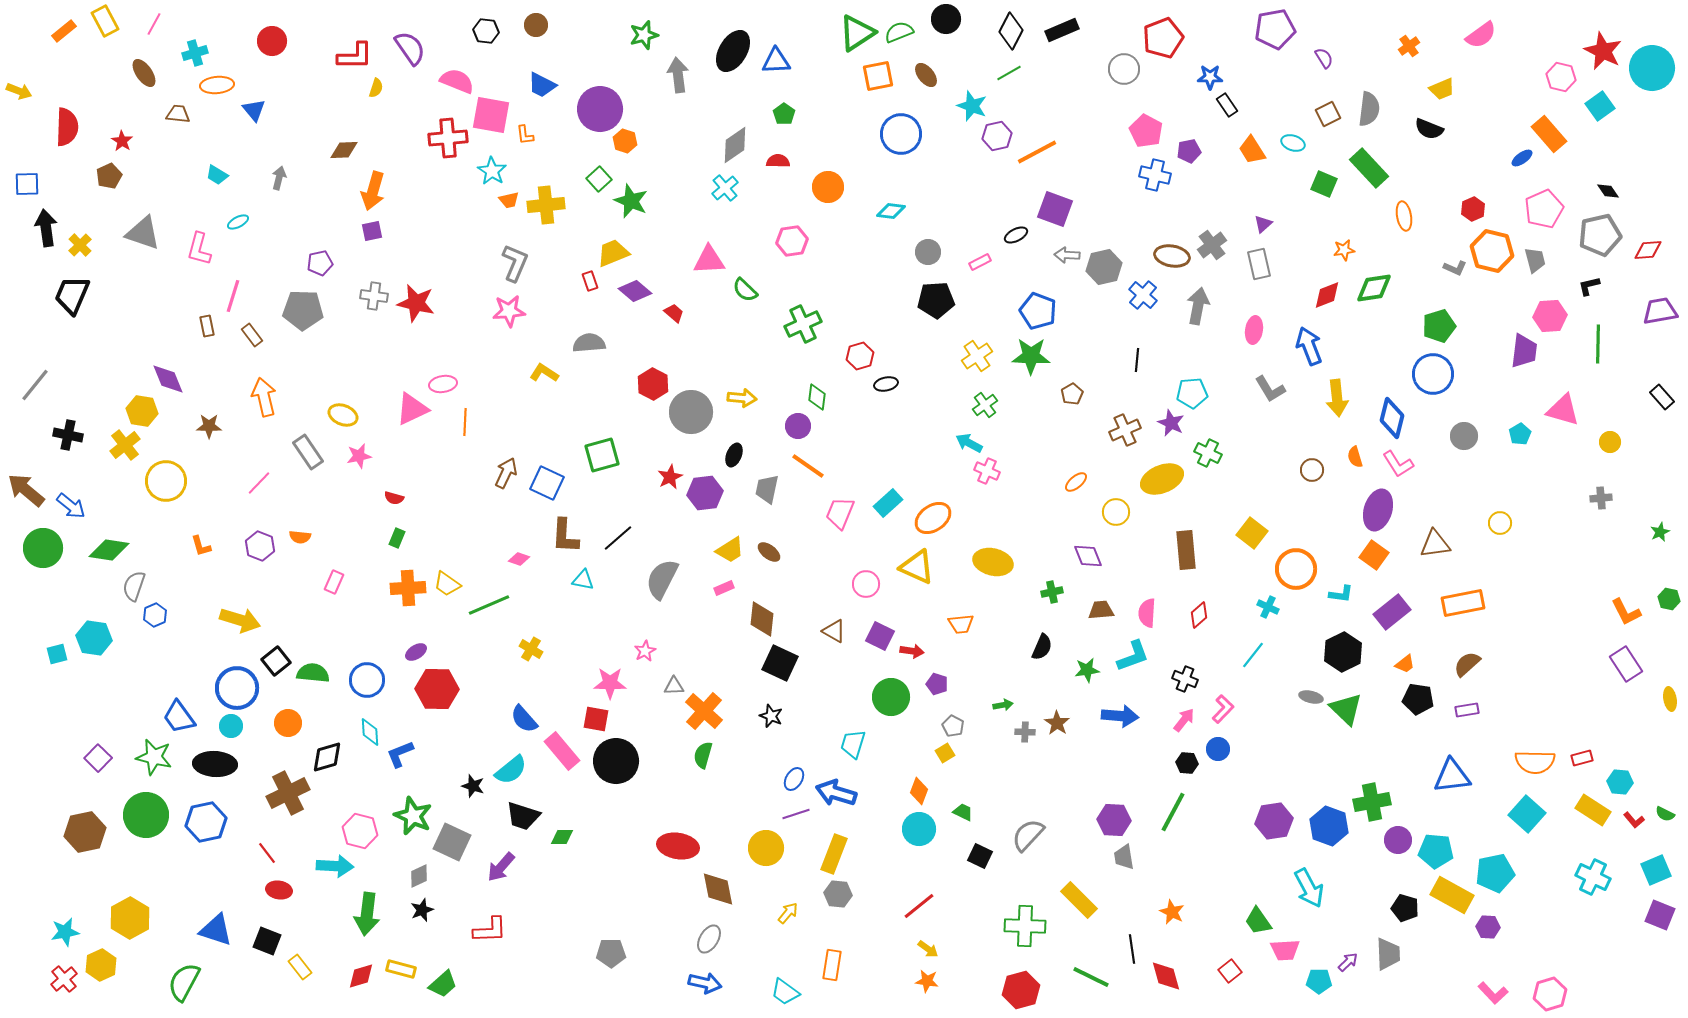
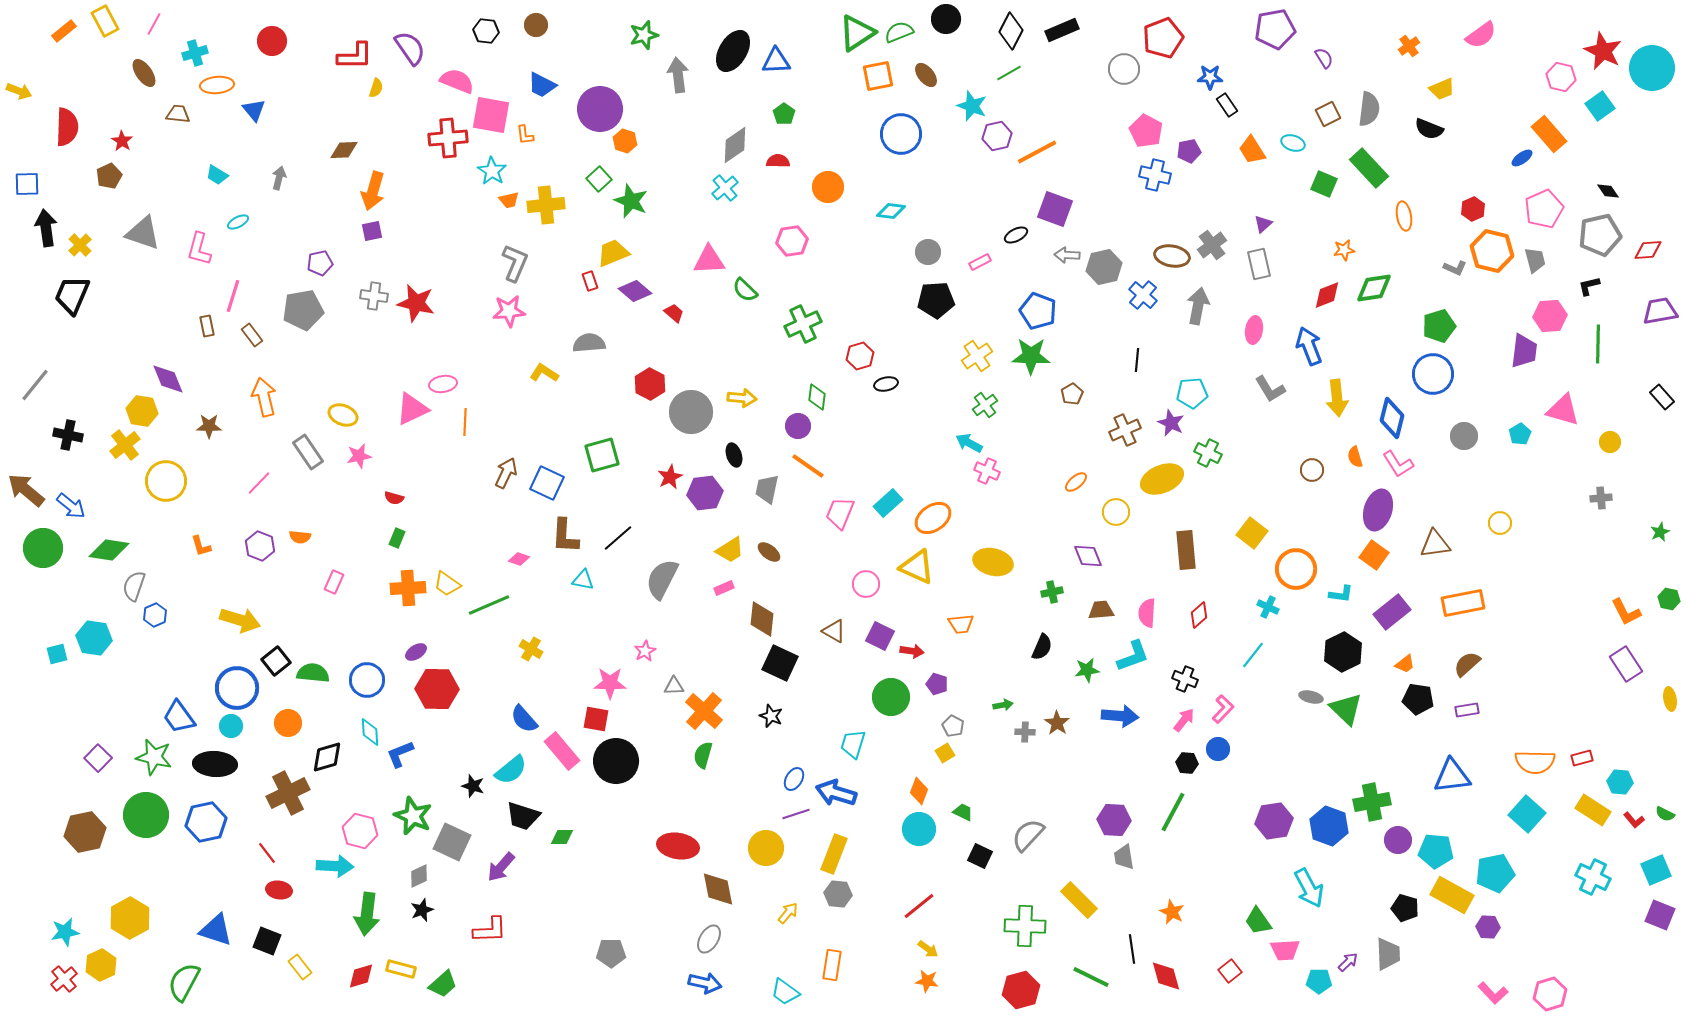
gray pentagon at (303, 310): rotated 12 degrees counterclockwise
red hexagon at (653, 384): moved 3 px left
black ellipse at (734, 455): rotated 40 degrees counterclockwise
